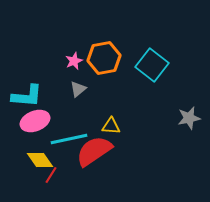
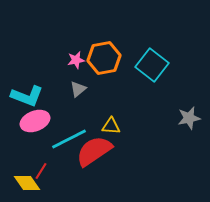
pink star: moved 2 px right, 1 px up; rotated 12 degrees clockwise
cyan L-shape: rotated 16 degrees clockwise
cyan line: rotated 15 degrees counterclockwise
yellow diamond: moved 13 px left, 23 px down
red line: moved 10 px left, 4 px up
